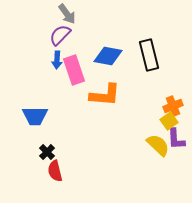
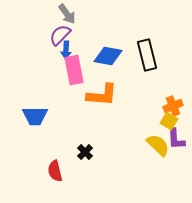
black rectangle: moved 2 px left
blue arrow: moved 9 px right, 10 px up
pink rectangle: rotated 8 degrees clockwise
orange L-shape: moved 3 px left
yellow square: rotated 24 degrees counterclockwise
black cross: moved 38 px right
